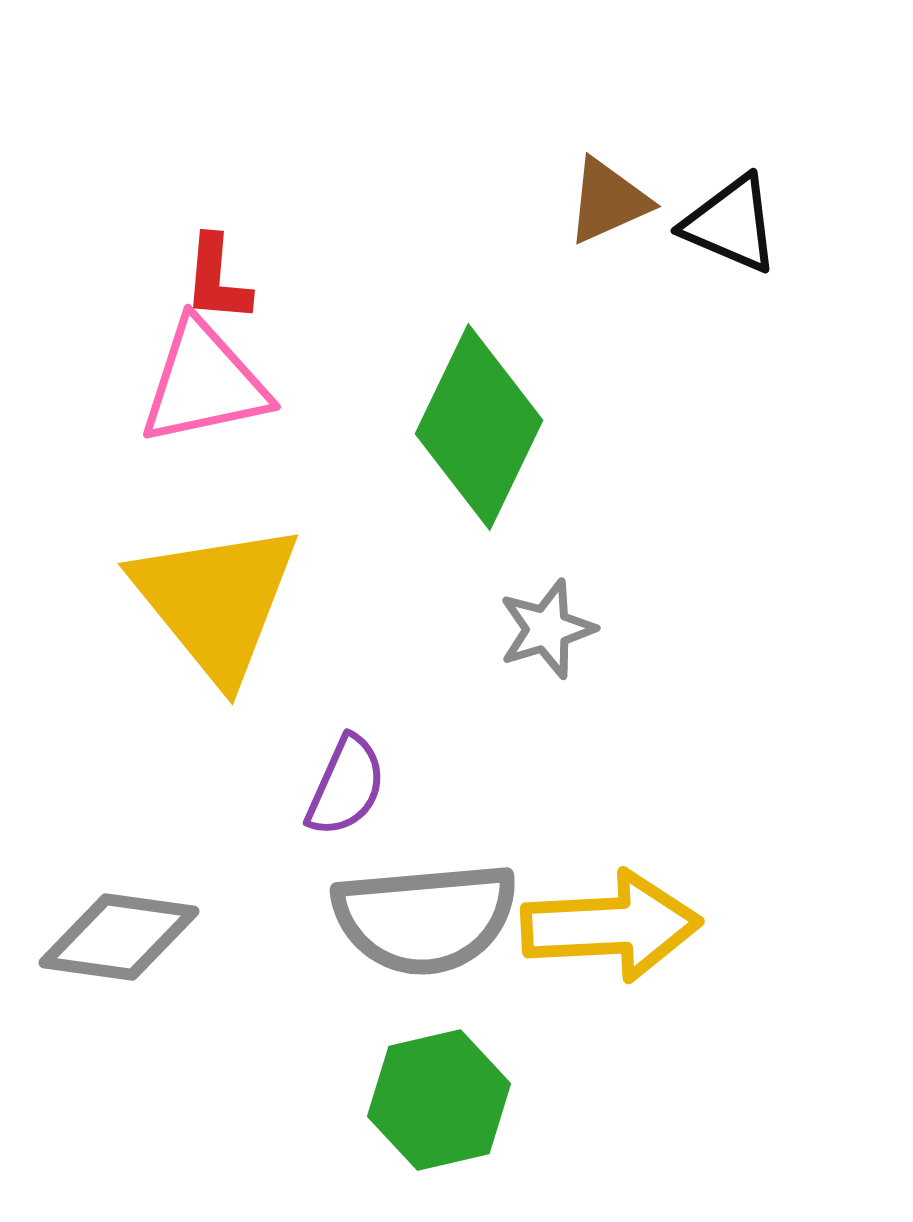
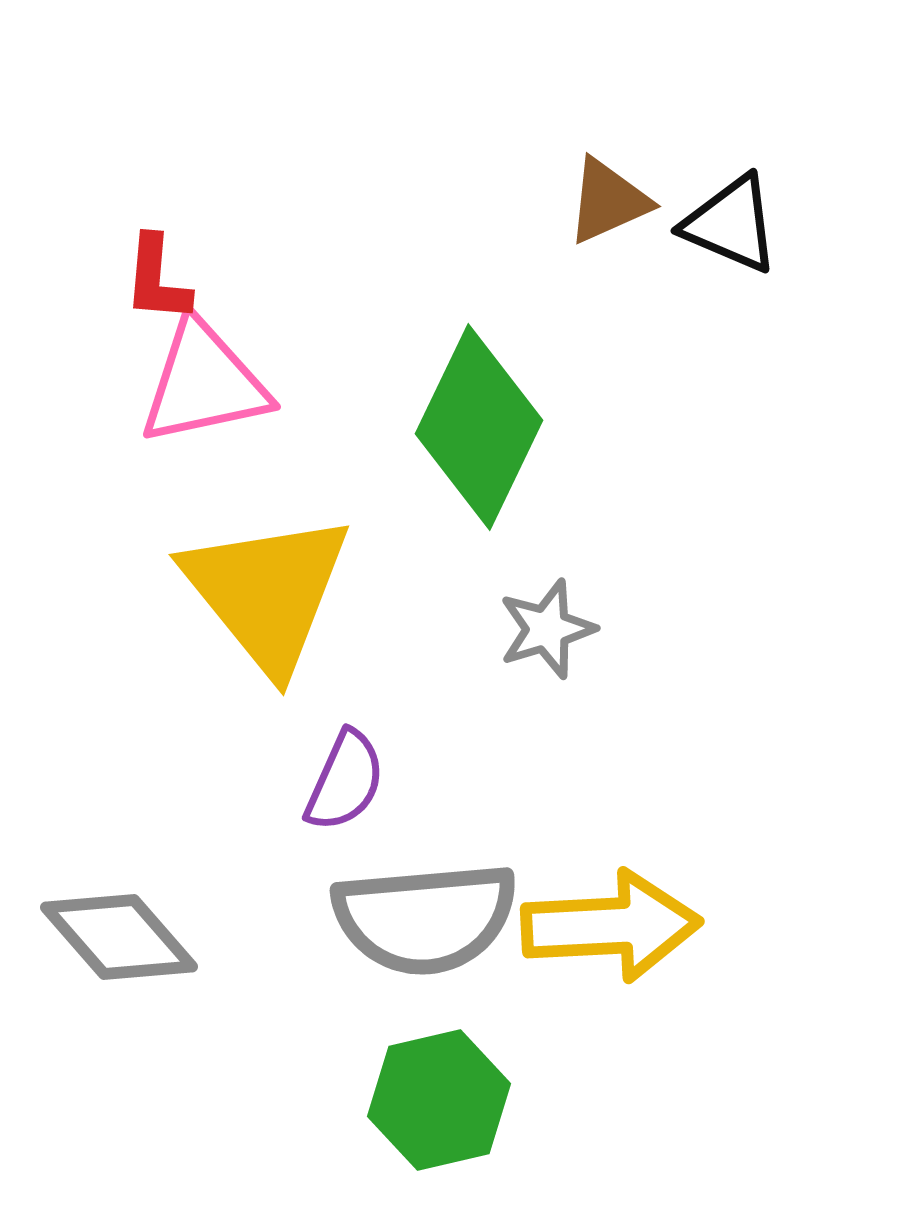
red L-shape: moved 60 px left
yellow triangle: moved 51 px right, 9 px up
purple semicircle: moved 1 px left, 5 px up
gray diamond: rotated 41 degrees clockwise
